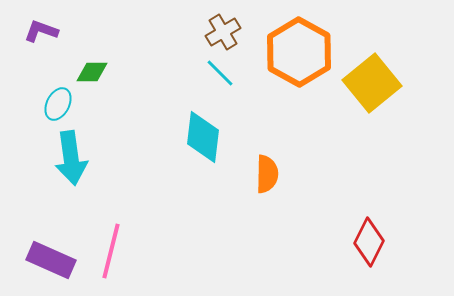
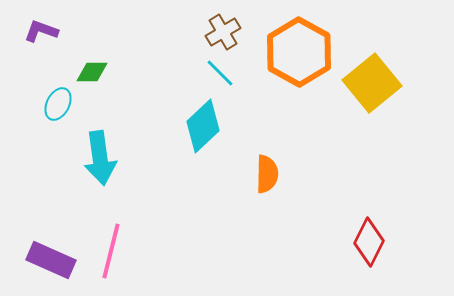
cyan diamond: moved 11 px up; rotated 40 degrees clockwise
cyan arrow: moved 29 px right
